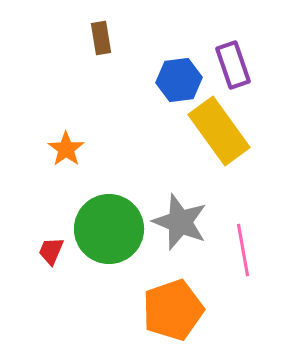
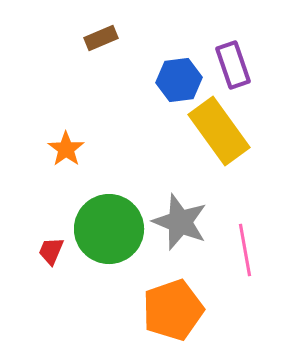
brown rectangle: rotated 76 degrees clockwise
pink line: moved 2 px right
